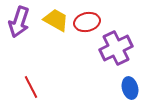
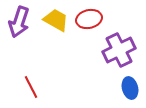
red ellipse: moved 2 px right, 3 px up
purple cross: moved 3 px right, 2 px down
